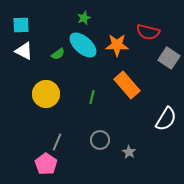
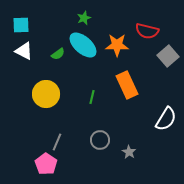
red semicircle: moved 1 px left, 1 px up
gray square: moved 1 px left, 2 px up; rotated 15 degrees clockwise
orange rectangle: rotated 16 degrees clockwise
